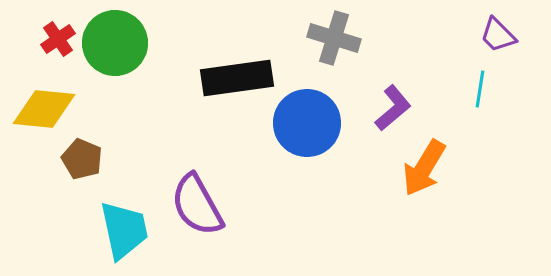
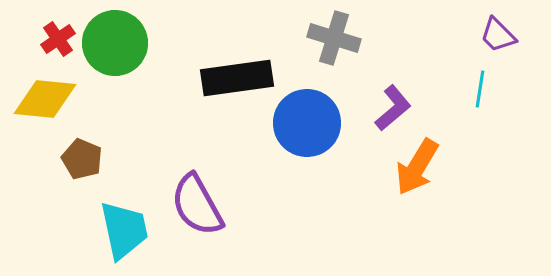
yellow diamond: moved 1 px right, 10 px up
orange arrow: moved 7 px left, 1 px up
